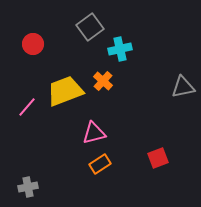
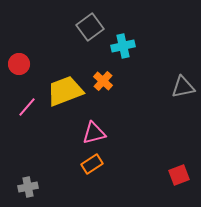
red circle: moved 14 px left, 20 px down
cyan cross: moved 3 px right, 3 px up
red square: moved 21 px right, 17 px down
orange rectangle: moved 8 px left
